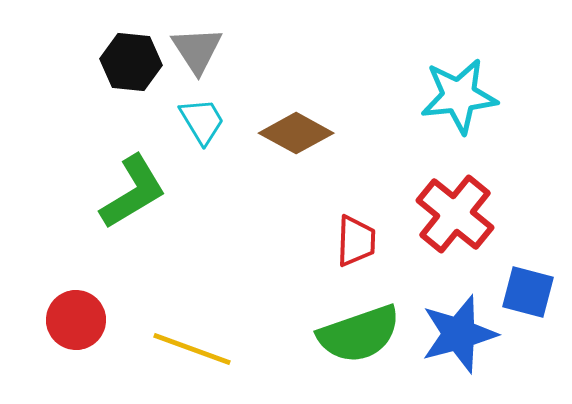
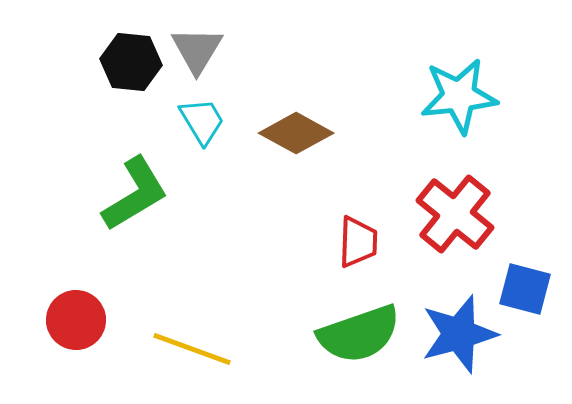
gray triangle: rotated 4 degrees clockwise
green L-shape: moved 2 px right, 2 px down
red trapezoid: moved 2 px right, 1 px down
blue square: moved 3 px left, 3 px up
